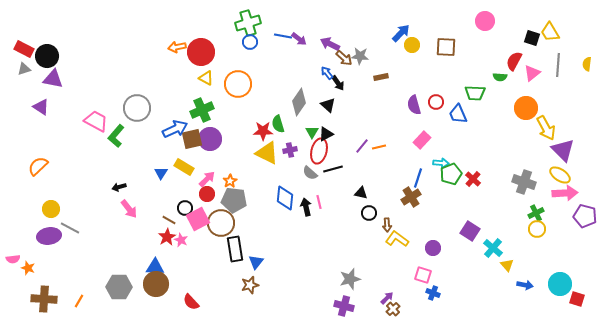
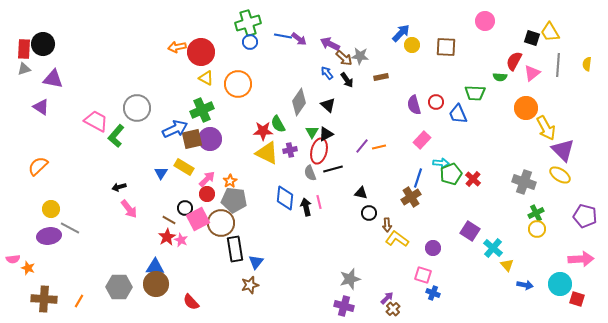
red rectangle at (24, 49): rotated 66 degrees clockwise
black circle at (47, 56): moved 4 px left, 12 px up
black arrow at (338, 83): moved 9 px right, 3 px up
green semicircle at (278, 124): rotated 12 degrees counterclockwise
gray semicircle at (310, 173): rotated 28 degrees clockwise
pink arrow at (565, 193): moved 16 px right, 66 px down
